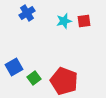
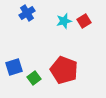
red square: rotated 24 degrees counterclockwise
blue square: rotated 12 degrees clockwise
red pentagon: moved 11 px up
